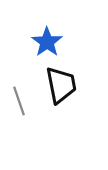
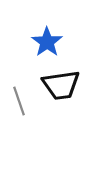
black trapezoid: rotated 93 degrees clockwise
